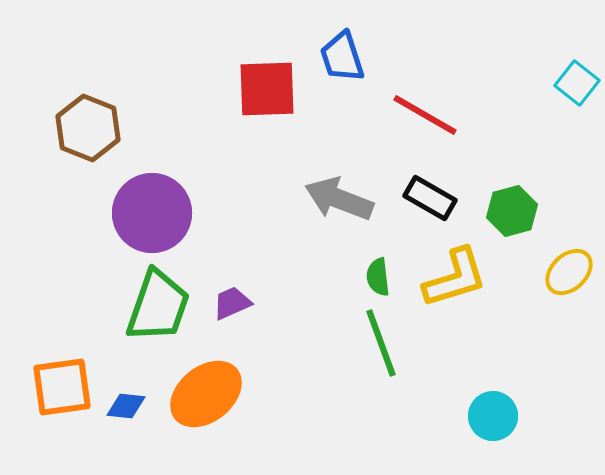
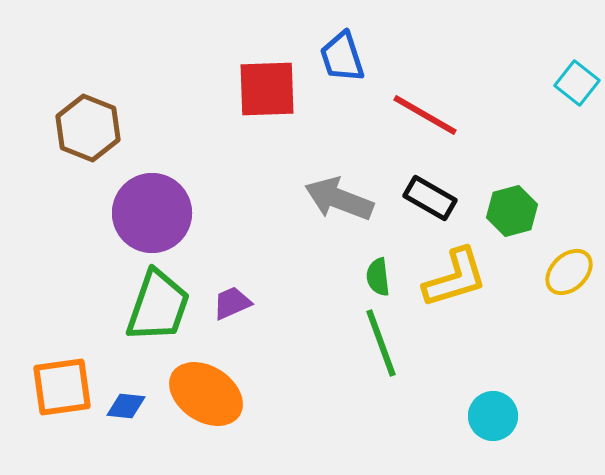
orange ellipse: rotated 72 degrees clockwise
